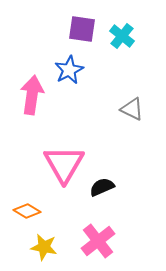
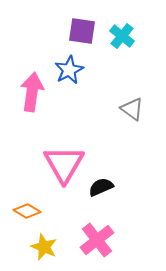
purple square: moved 2 px down
pink arrow: moved 3 px up
gray triangle: rotated 10 degrees clockwise
black semicircle: moved 1 px left
pink cross: moved 1 px left, 1 px up
yellow star: rotated 12 degrees clockwise
